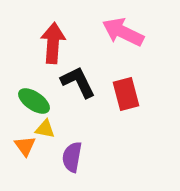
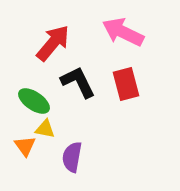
red arrow: rotated 36 degrees clockwise
red rectangle: moved 10 px up
